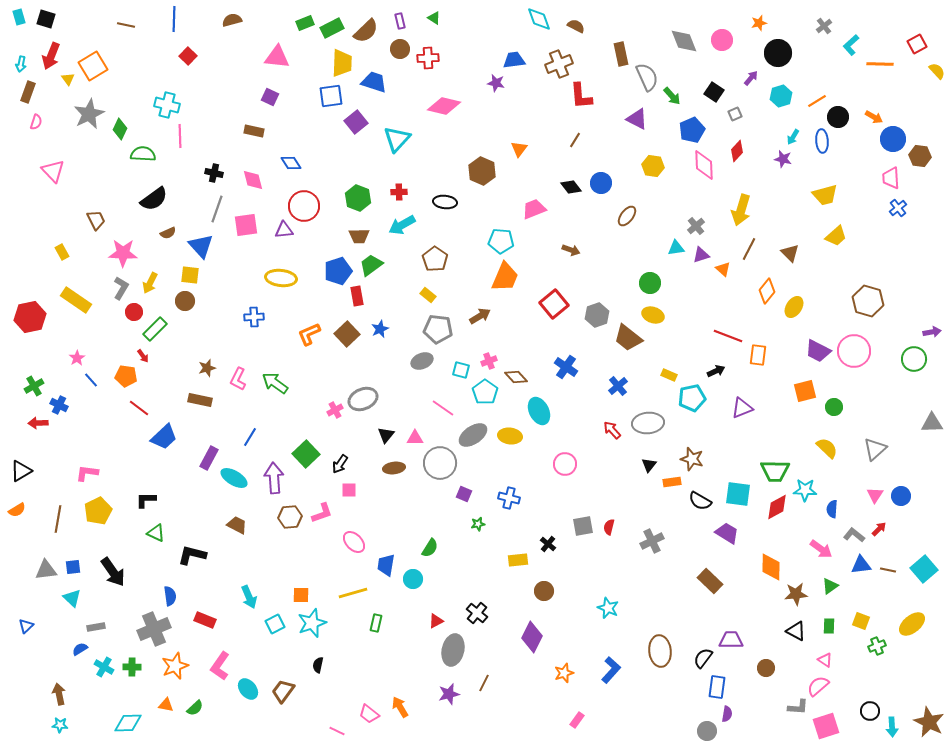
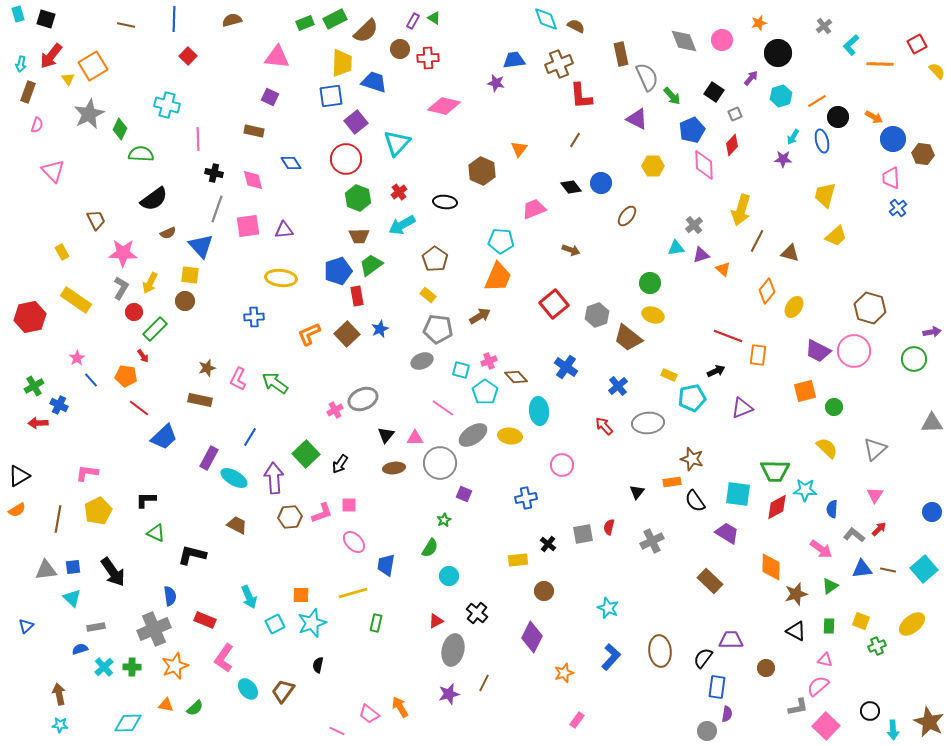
cyan rectangle at (19, 17): moved 1 px left, 3 px up
cyan diamond at (539, 19): moved 7 px right
purple rectangle at (400, 21): moved 13 px right; rotated 42 degrees clockwise
green rectangle at (332, 28): moved 3 px right, 9 px up
red arrow at (51, 56): rotated 16 degrees clockwise
pink semicircle at (36, 122): moved 1 px right, 3 px down
pink line at (180, 136): moved 18 px right, 3 px down
cyan triangle at (397, 139): moved 4 px down
blue ellipse at (822, 141): rotated 10 degrees counterclockwise
red diamond at (737, 151): moved 5 px left, 6 px up
green semicircle at (143, 154): moved 2 px left
brown hexagon at (920, 156): moved 3 px right, 2 px up
purple star at (783, 159): rotated 12 degrees counterclockwise
yellow hexagon at (653, 166): rotated 10 degrees counterclockwise
red cross at (399, 192): rotated 35 degrees counterclockwise
yellow trapezoid at (825, 195): rotated 120 degrees clockwise
red circle at (304, 206): moved 42 px right, 47 px up
pink square at (246, 225): moved 2 px right, 1 px down
gray cross at (696, 226): moved 2 px left, 1 px up
brown line at (749, 249): moved 8 px right, 8 px up
brown triangle at (790, 253): rotated 30 degrees counterclockwise
orange trapezoid at (505, 277): moved 7 px left
brown hexagon at (868, 301): moved 2 px right, 7 px down
cyan ellipse at (539, 411): rotated 20 degrees clockwise
red arrow at (612, 430): moved 8 px left, 4 px up
pink circle at (565, 464): moved 3 px left, 1 px down
black triangle at (649, 465): moved 12 px left, 27 px down
black triangle at (21, 471): moved 2 px left, 5 px down
pink square at (349, 490): moved 15 px down
blue circle at (901, 496): moved 31 px right, 16 px down
blue cross at (509, 498): moved 17 px right; rotated 25 degrees counterclockwise
black semicircle at (700, 501): moved 5 px left; rotated 25 degrees clockwise
green star at (478, 524): moved 34 px left, 4 px up; rotated 16 degrees counterclockwise
gray square at (583, 526): moved 8 px down
blue triangle at (861, 565): moved 1 px right, 4 px down
cyan circle at (413, 579): moved 36 px right, 3 px up
brown star at (796, 594): rotated 10 degrees counterclockwise
blue semicircle at (80, 649): rotated 14 degrees clockwise
pink triangle at (825, 660): rotated 21 degrees counterclockwise
pink L-shape at (220, 666): moved 4 px right, 8 px up
cyan cross at (104, 667): rotated 18 degrees clockwise
blue L-shape at (611, 670): moved 13 px up
gray L-shape at (798, 707): rotated 15 degrees counterclockwise
pink square at (826, 726): rotated 28 degrees counterclockwise
cyan arrow at (892, 727): moved 1 px right, 3 px down
